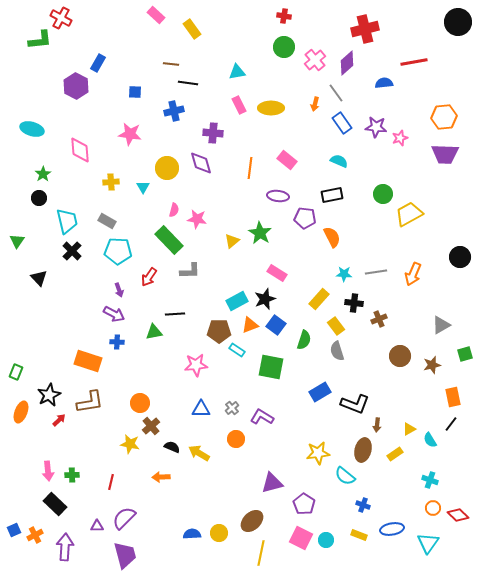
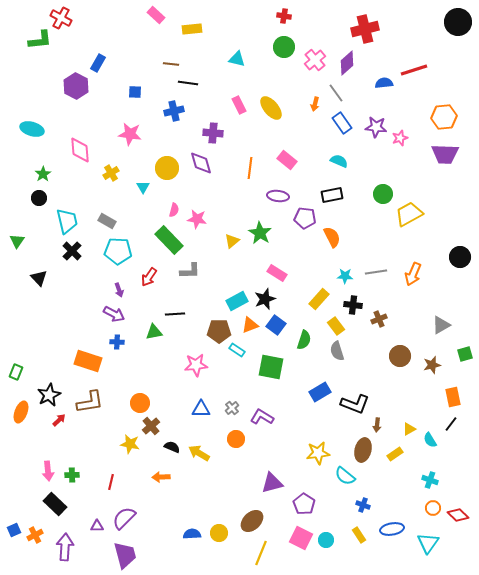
yellow rectangle at (192, 29): rotated 60 degrees counterclockwise
red line at (414, 62): moved 8 px down; rotated 8 degrees counterclockwise
cyan triangle at (237, 72): moved 13 px up; rotated 24 degrees clockwise
yellow ellipse at (271, 108): rotated 50 degrees clockwise
yellow cross at (111, 182): moved 9 px up; rotated 28 degrees counterclockwise
cyan star at (344, 274): moved 1 px right, 2 px down
black cross at (354, 303): moved 1 px left, 2 px down
yellow rectangle at (359, 535): rotated 35 degrees clockwise
yellow line at (261, 553): rotated 10 degrees clockwise
